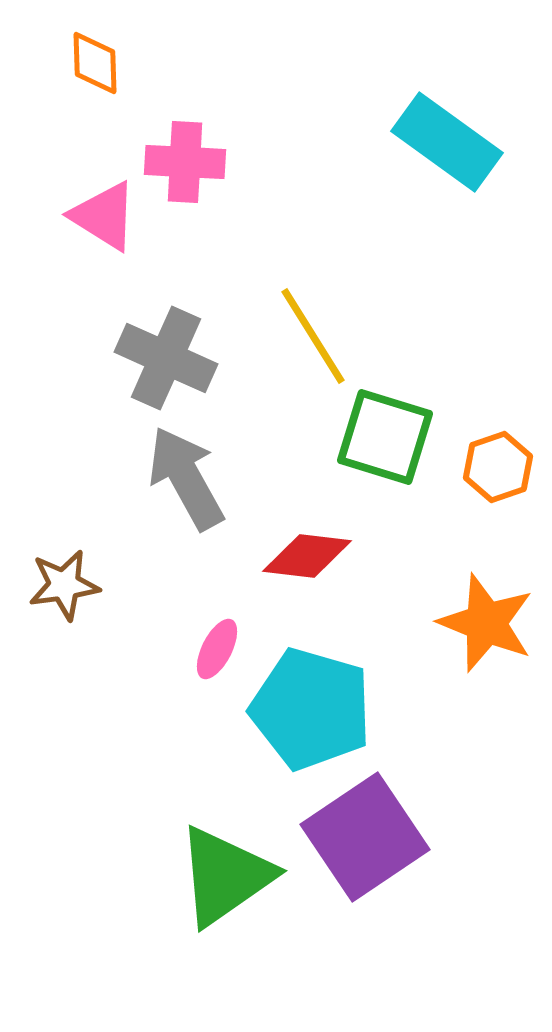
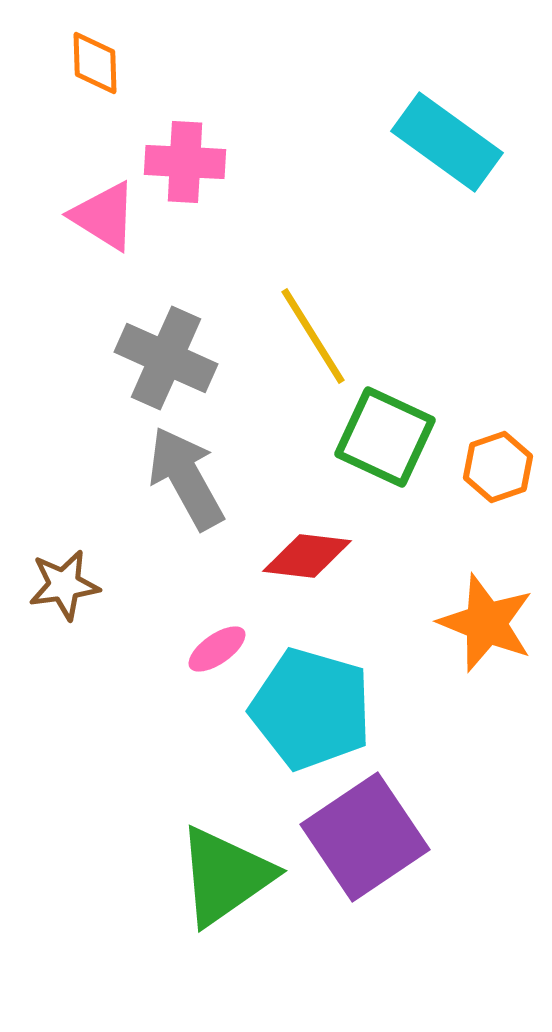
green square: rotated 8 degrees clockwise
pink ellipse: rotated 28 degrees clockwise
